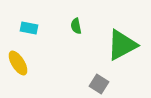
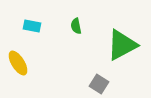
cyan rectangle: moved 3 px right, 2 px up
